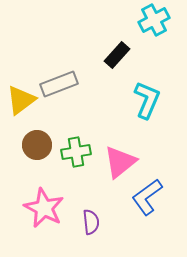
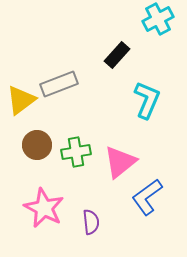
cyan cross: moved 4 px right, 1 px up
